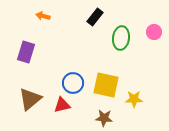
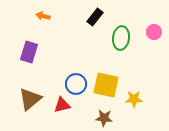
purple rectangle: moved 3 px right
blue circle: moved 3 px right, 1 px down
